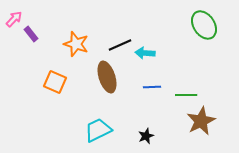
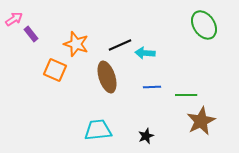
pink arrow: rotated 12 degrees clockwise
orange square: moved 12 px up
cyan trapezoid: rotated 20 degrees clockwise
